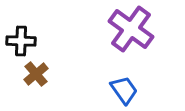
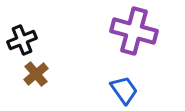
purple cross: moved 3 px right, 2 px down; rotated 21 degrees counterclockwise
black cross: moved 1 px right, 1 px up; rotated 24 degrees counterclockwise
